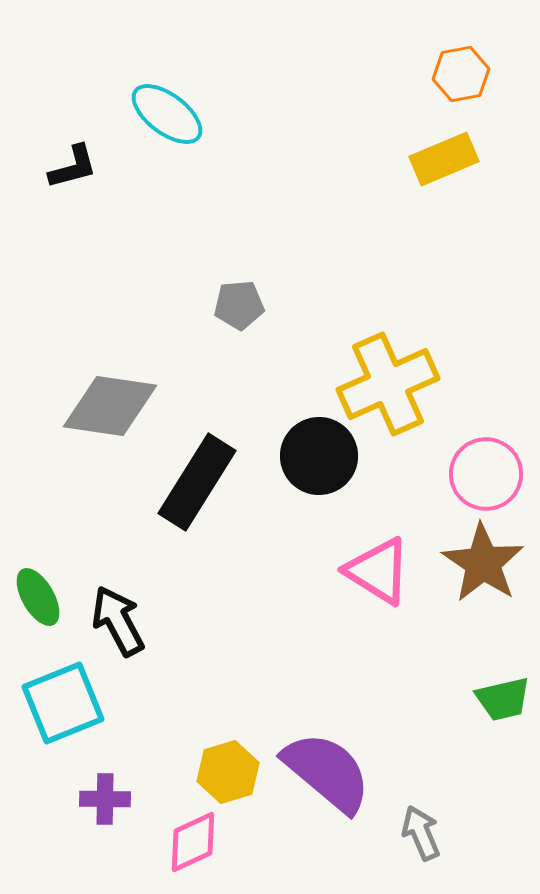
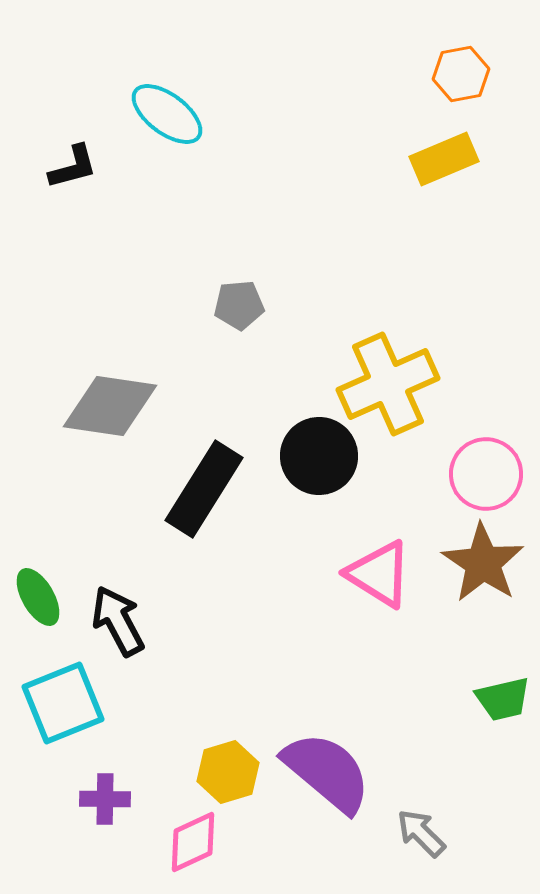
black rectangle: moved 7 px right, 7 px down
pink triangle: moved 1 px right, 3 px down
gray arrow: rotated 22 degrees counterclockwise
